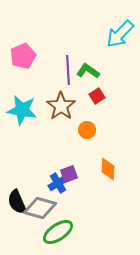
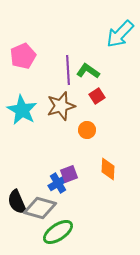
brown star: rotated 20 degrees clockwise
cyan star: rotated 20 degrees clockwise
